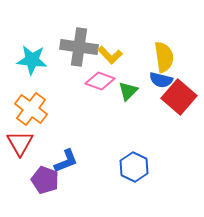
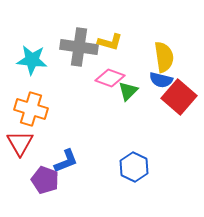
yellow L-shape: moved 13 px up; rotated 30 degrees counterclockwise
pink diamond: moved 10 px right, 3 px up
orange cross: rotated 20 degrees counterclockwise
